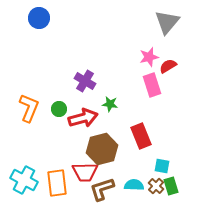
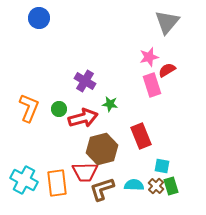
red semicircle: moved 1 px left, 4 px down
